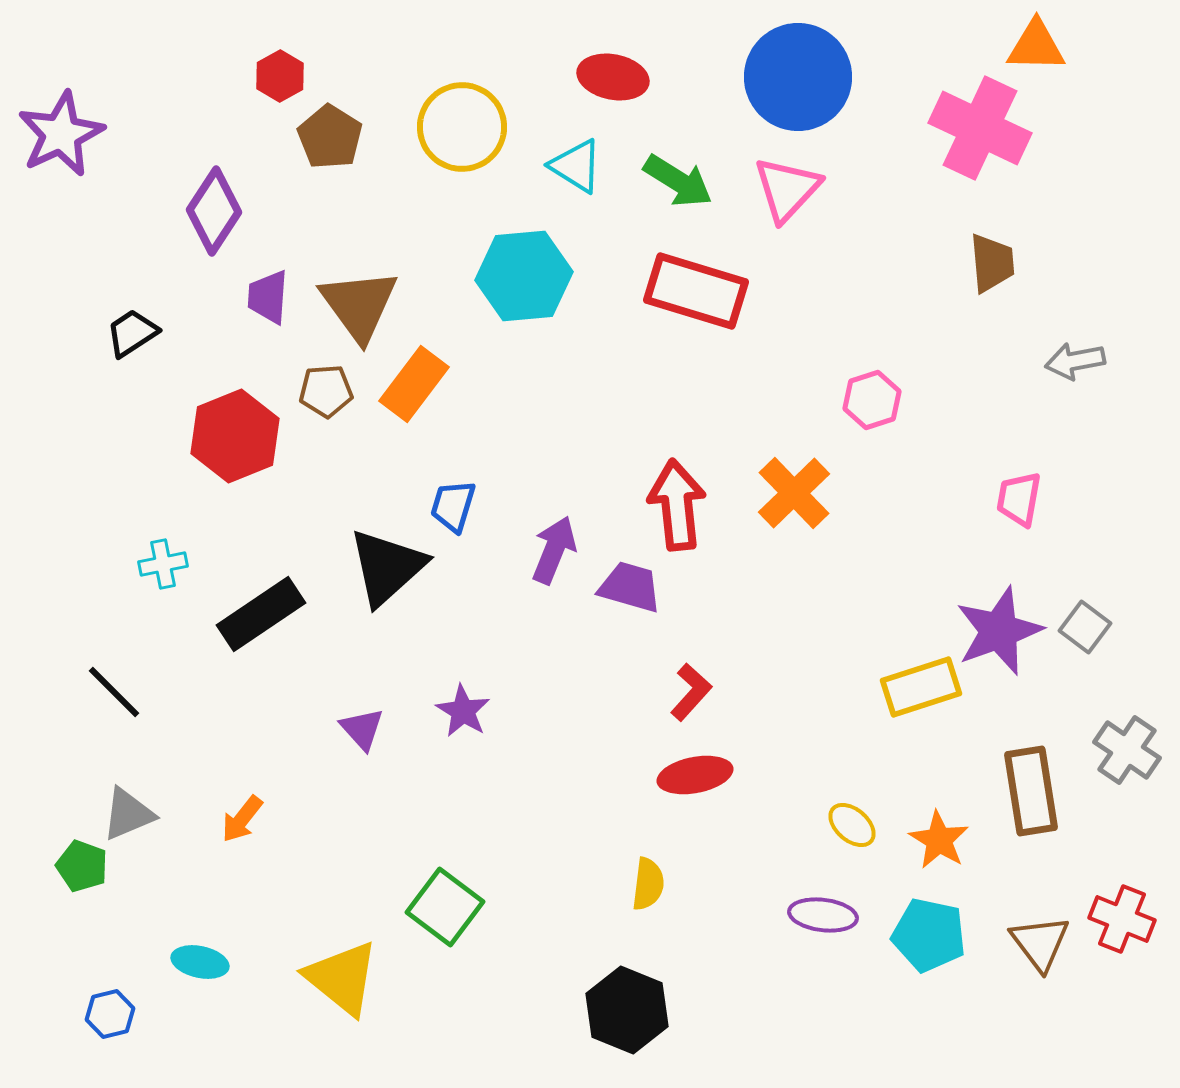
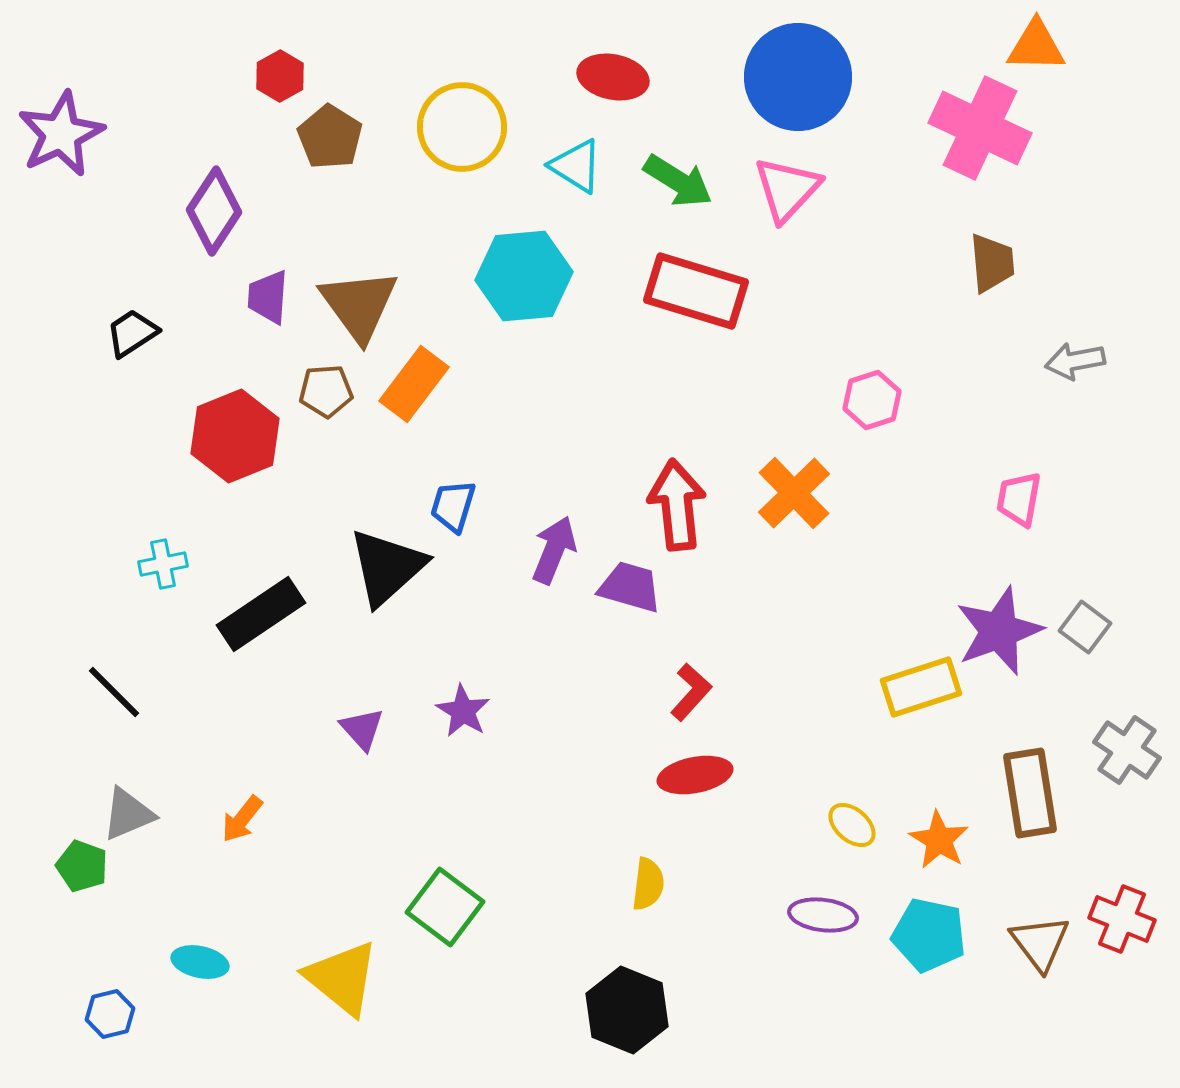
brown rectangle at (1031, 791): moved 1 px left, 2 px down
